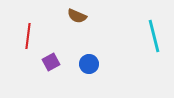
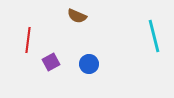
red line: moved 4 px down
